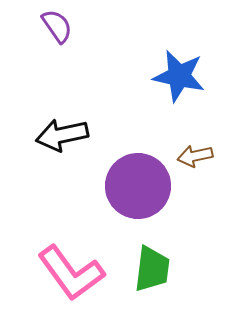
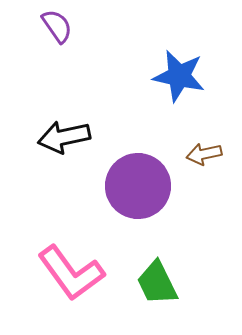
black arrow: moved 2 px right, 2 px down
brown arrow: moved 9 px right, 2 px up
green trapezoid: moved 5 px right, 14 px down; rotated 147 degrees clockwise
